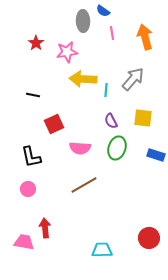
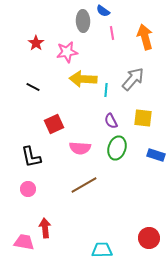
black line: moved 8 px up; rotated 16 degrees clockwise
